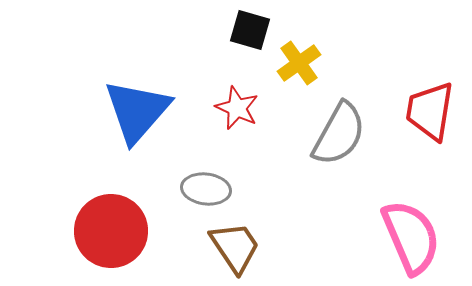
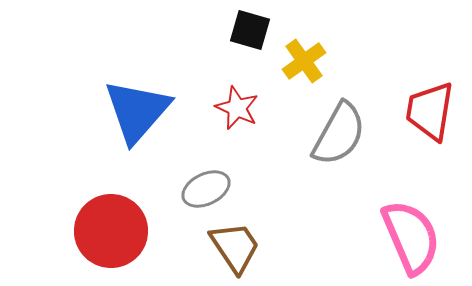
yellow cross: moved 5 px right, 2 px up
gray ellipse: rotated 33 degrees counterclockwise
